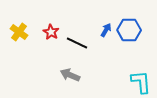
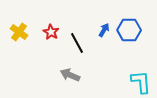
blue arrow: moved 2 px left
black line: rotated 35 degrees clockwise
